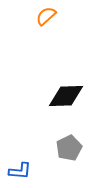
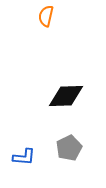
orange semicircle: rotated 35 degrees counterclockwise
blue L-shape: moved 4 px right, 14 px up
